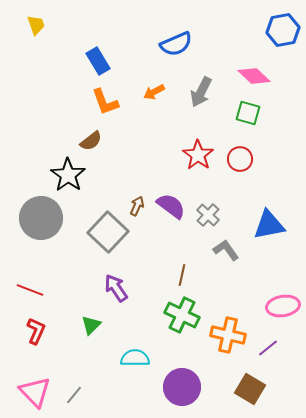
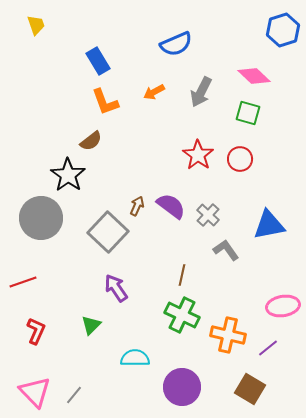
blue hexagon: rotated 8 degrees counterclockwise
red line: moved 7 px left, 8 px up; rotated 40 degrees counterclockwise
